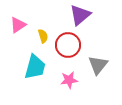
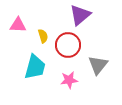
pink triangle: rotated 36 degrees clockwise
